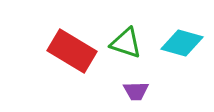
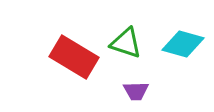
cyan diamond: moved 1 px right, 1 px down
red rectangle: moved 2 px right, 6 px down
